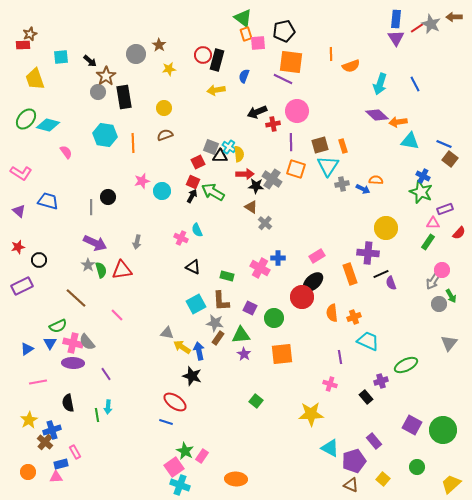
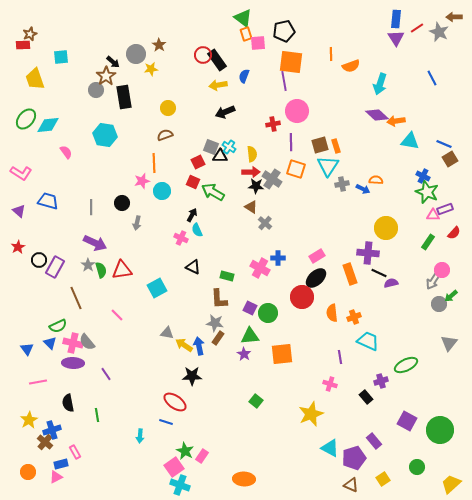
gray star at (431, 24): moved 8 px right, 8 px down
black rectangle at (217, 60): rotated 50 degrees counterclockwise
black arrow at (90, 61): moved 23 px right, 1 px down
yellow star at (169, 69): moved 18 px left
purple line at (283, 79): moved 1 px right, 2 px down; rotated 54 degrees clockwise
blue line at (415, 84): moved 17 px right, 6 px up
yellow arrow at (216, 90): moved 2 px right, 5 px up
gray circle at (98, 92): moved 2 px left, 2 px up
yellow circle at (164, 108): moved 4 px right
black arrow at (257, 112): moved 32 px left
orange arrow at (398, 122): moved 2 px left, 1 px up
cyan diamond at (48, 125): rotated 20 degrees counterclockwise
orange line at (133, 143): moved 21 px right, 20 px down
orange rectangle at (343, 146): moved 7 px left
yellow semicircle at (239, 154): moved 13 px right
brown square at (450, 159): rotated 21 degrees clockwise
red arrow at (245, 174): moved 6 px right, 2 px up
green star at (421, 192): moved 6 px right
black arrow at (192, 196): moved 19 px down
black circle at (108, 197): moved 14 px right, 6 px down
pink triangle at (433, 223): moved 8 px up
red semicircle at (459, 233): moved 5 px left
gray arrow at (137, 242): moved 19 px up
red star at (18, 247): rotated 16 degrees counterclockwise
black line at (381, 274): moved 2 px left, 1 px up; rotated 49 degrees clockwise
black ellipse at (313, 282): moved 3 px right, 4 px up
purple semicircle at (391, 283): rotated 96 degrees clockwise
purple rectangle at (22, 286): moved 33 px right, 19 px up; rotated 35 degrees counterclockwise
green arrow at (451, 296): rotated 80 degrees clockwise
brown line at (76, 298): rotated 25 degrees clockwise
brown L-shape at (221, 301): moved 2 px left, 2 px up
cyan square at (196, 304): moved 39 px left, 16 px up
green circle at (274, 318): moved 6 px left, 5 px up
green triangle at (241, 335): moved 9 px right, 1 px down
blue triangle at (50, 343): rotated 16 degrees counterclockwise
yellow arrow at (182, 347): moved 2 px right, 2 px up
blue triangle at (27, 349): rotated 32 degrees counterclockwise
blue arrow at (199, 351): moved 5 px up
black star at (192, 376): rotated 18 degrees counterclockwise
cyan arrow at (108, 407): moved 32 px right, 29 px down
yellow star at (311, 414): rotated 20 degrees counterclockwise
purple square at (412, 425): moved 5 px left, 4 px up
green circle at (443, 430): moved 3 px left
purple pentagon at (354, 461): moved 3 px up
pink triangle at (56, 477): rotated 24 degrees counterclockwise
orange ellipse at (236, 479): moved 8 px right
yellow square at (383, 479): rotated 16 degrees clockwise
